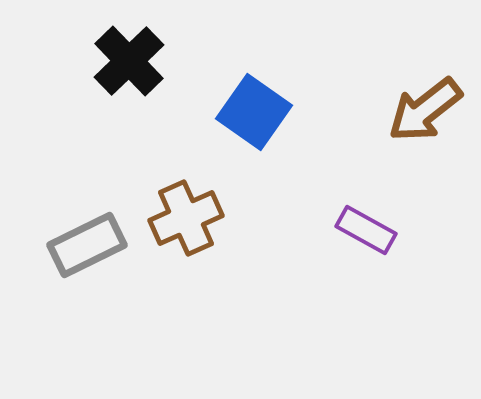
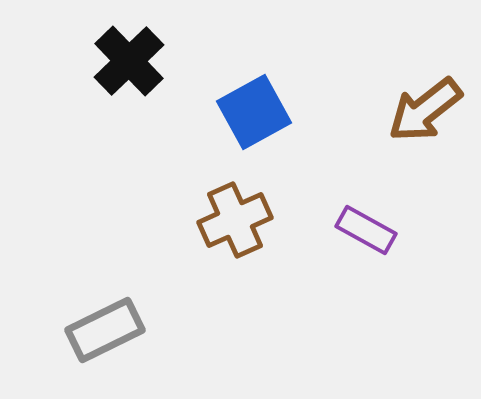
blue square: rotated 26 degrees clockwise
brown cross: moved 49 px right, 2 px down
gray rectangle: moved 18 px right, 85 px down
